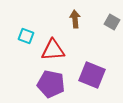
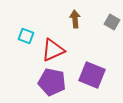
red triangle: rotated 20 degrees counterclockwise
purple pentagon: moved 1 px right, 2 px up
